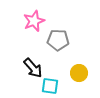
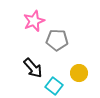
gray pentagon: moved 1 px left
cyan square: moved 4 px right; rotated 30 degrees clockwise
